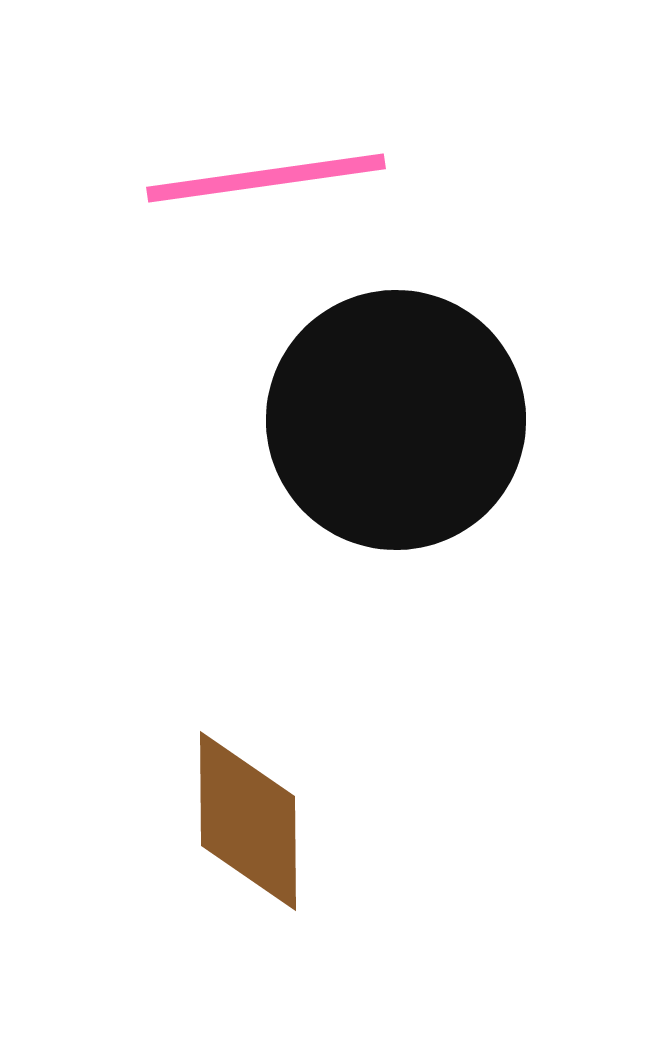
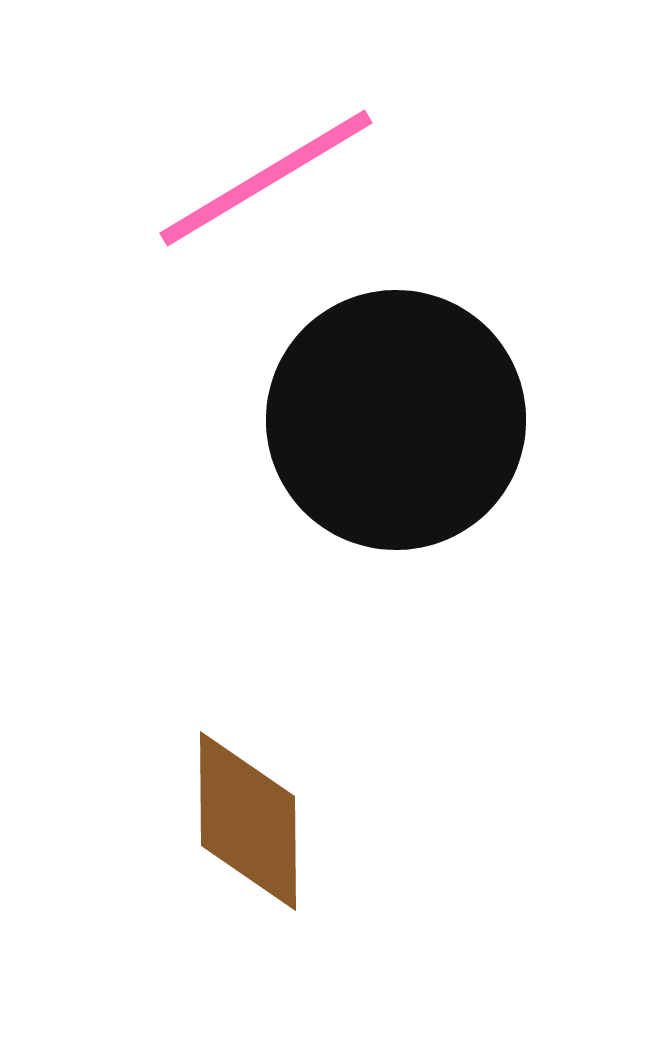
pink line: rotated 23 degrees counterclockwise
